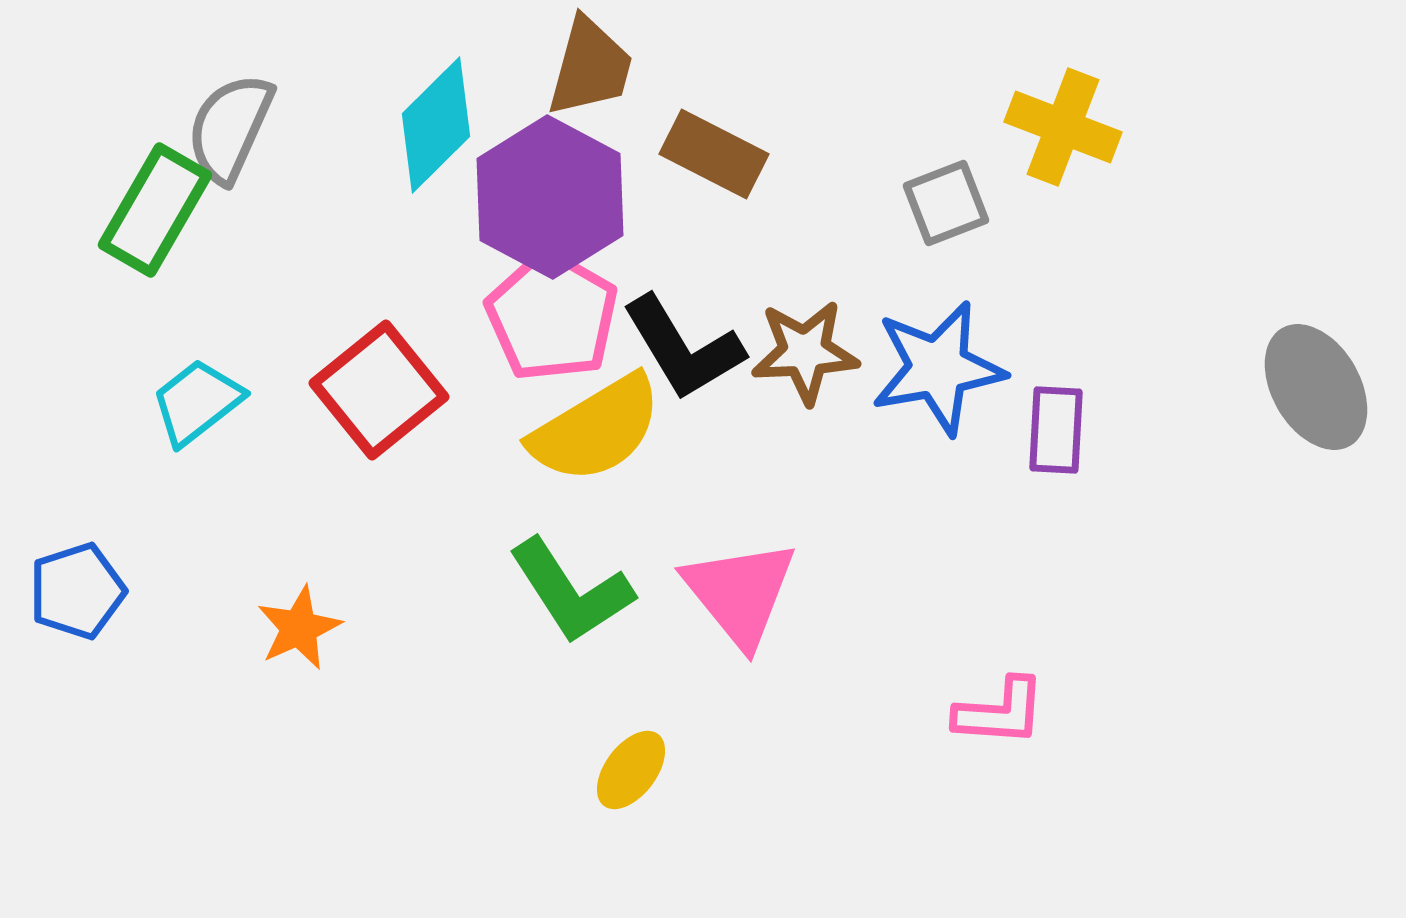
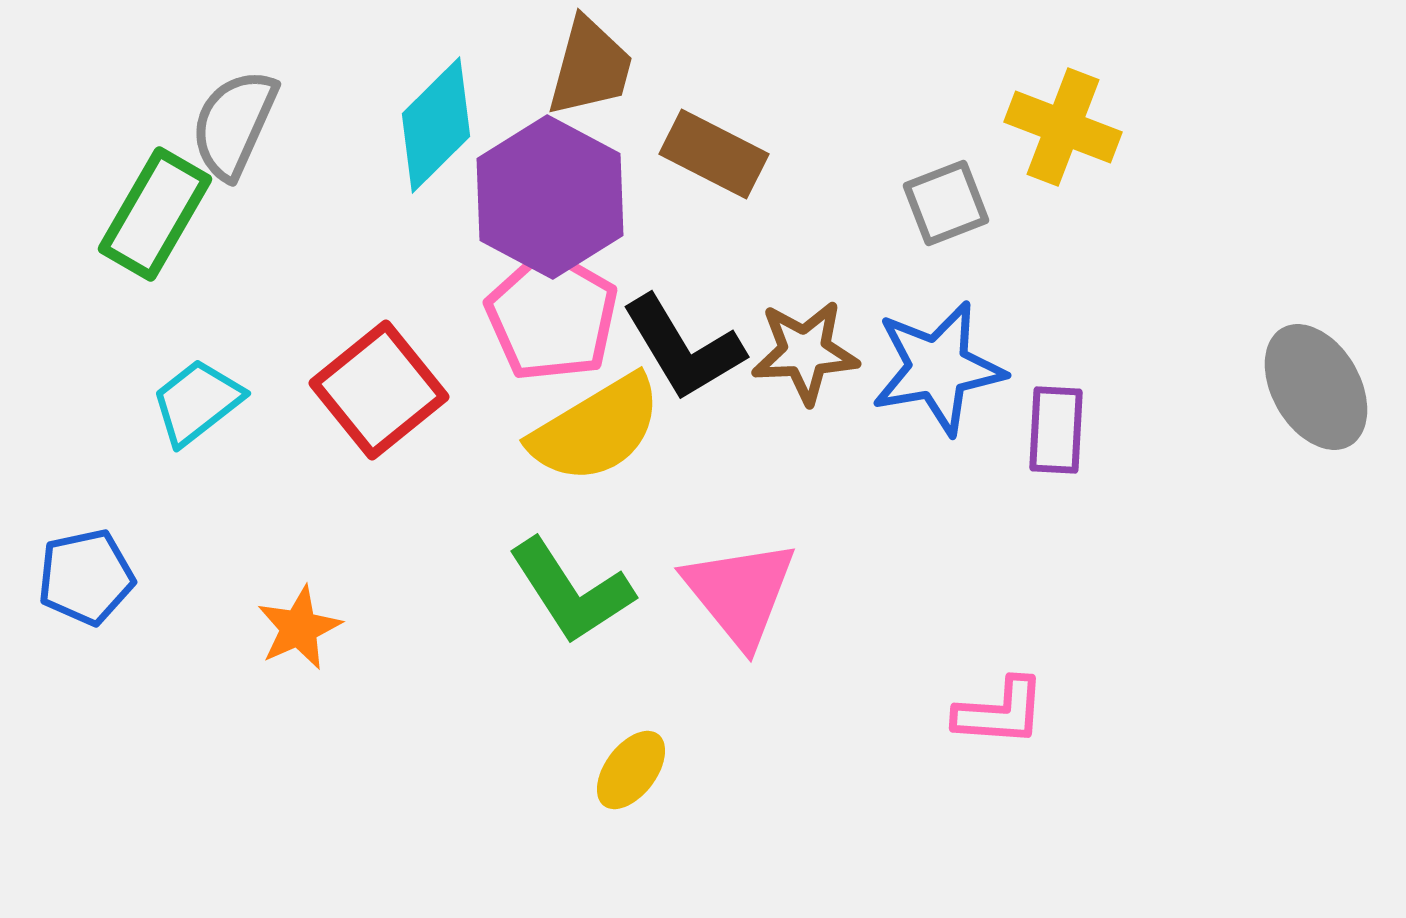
gray semicircle: moved 4 px right, 4 px up
green rectangle: moved 4 px down
blue pentagon: moved 9 px right, 14 px up; rotated 6 degrees clockwise
